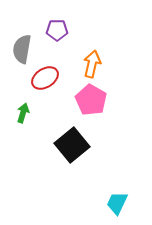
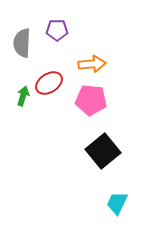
gray semicircle: moved 6 px up; rotated 8 degrees counterclockwise
orange arrow: rotated 72 degrees clockwise
red ellipse: moved 4 px right, 5 px down
pink pentagon: rotated 24 degrees counterclockwise
green arrow: moved 17 px up
black square: moved 31 px right, 6 px down
